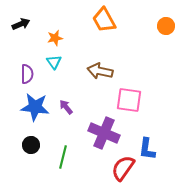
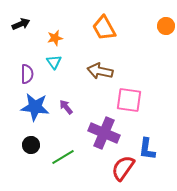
orange trapezoid: moved 8 px down
green line: rotated 45 degrees clockwise
